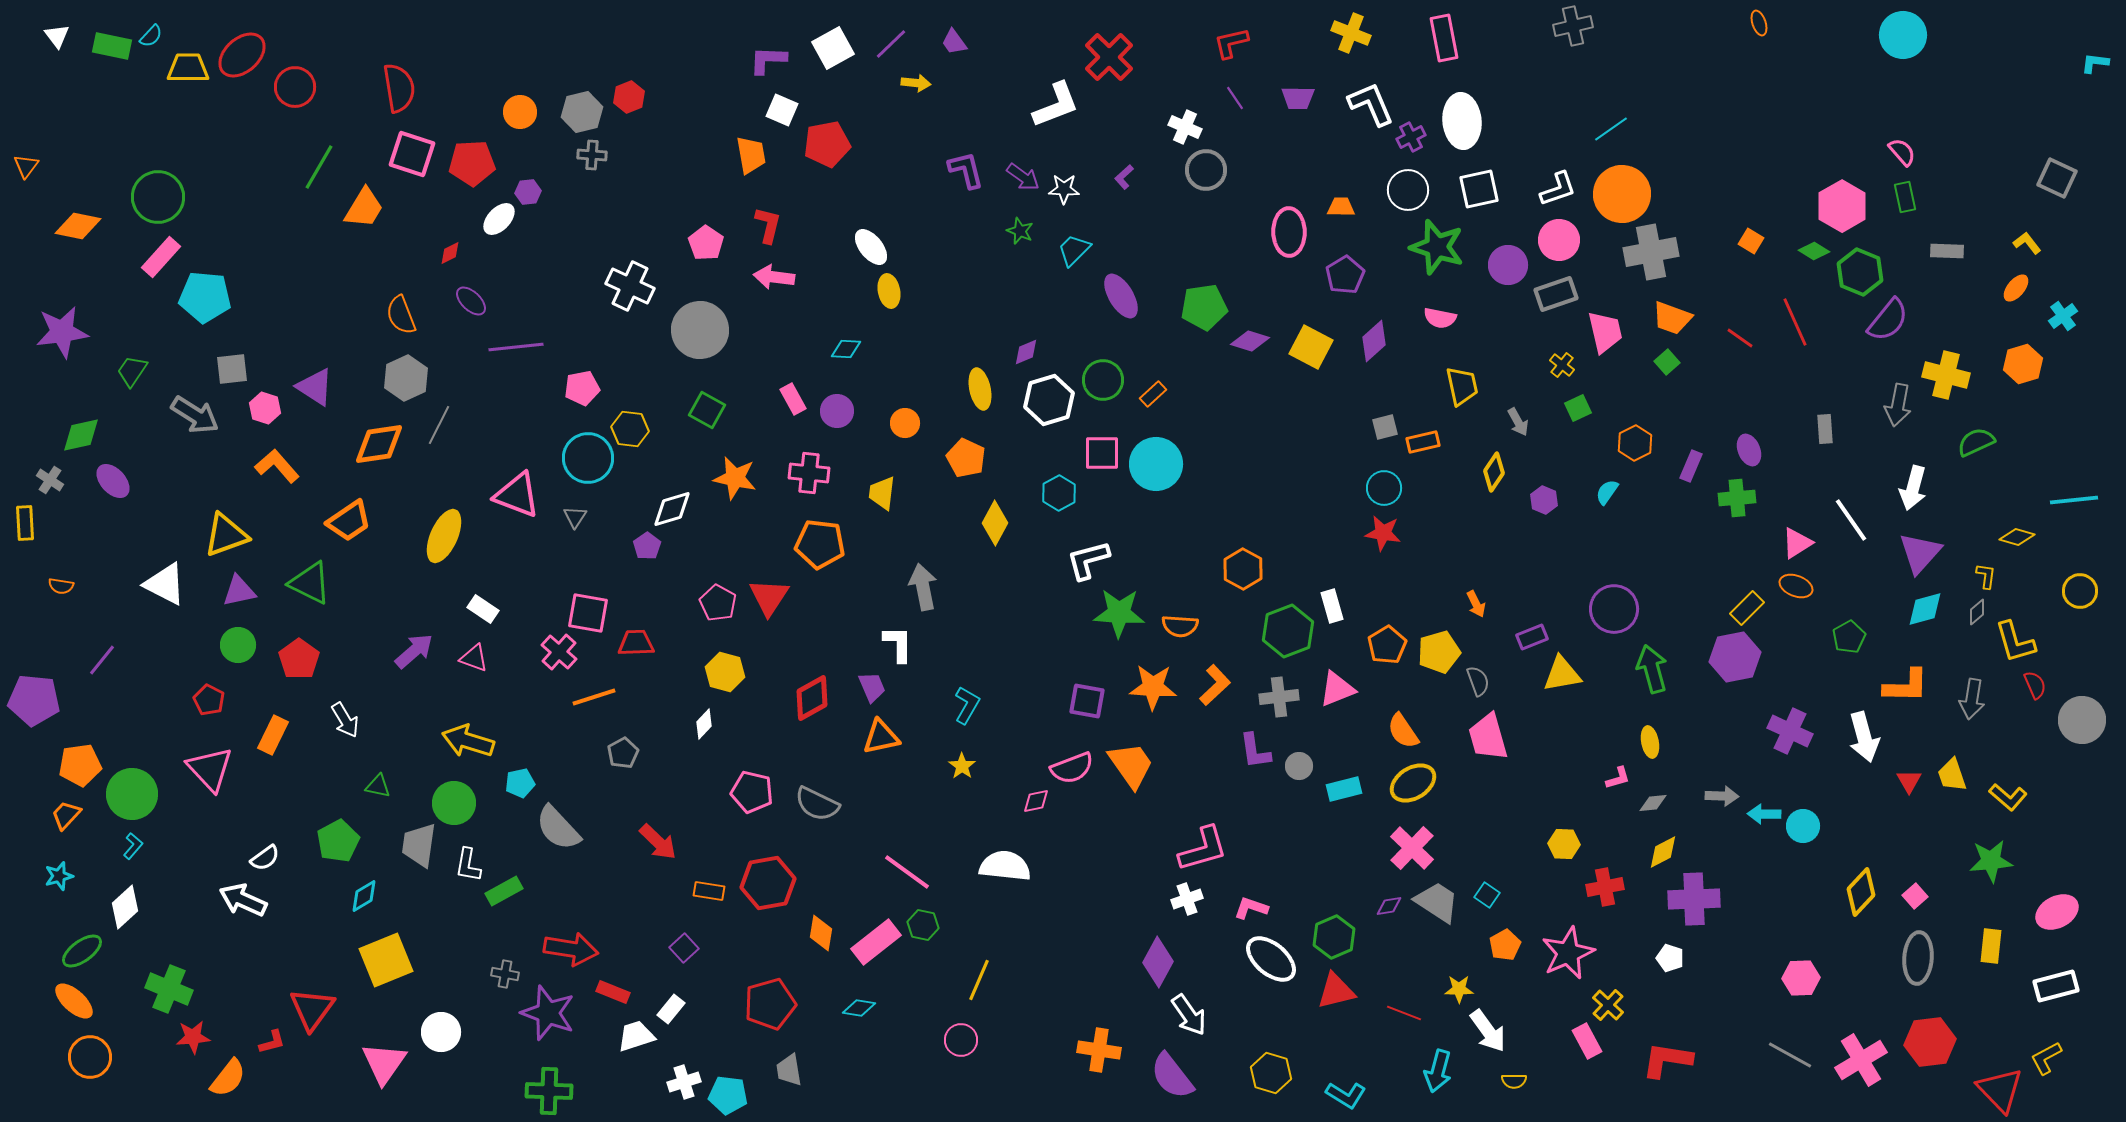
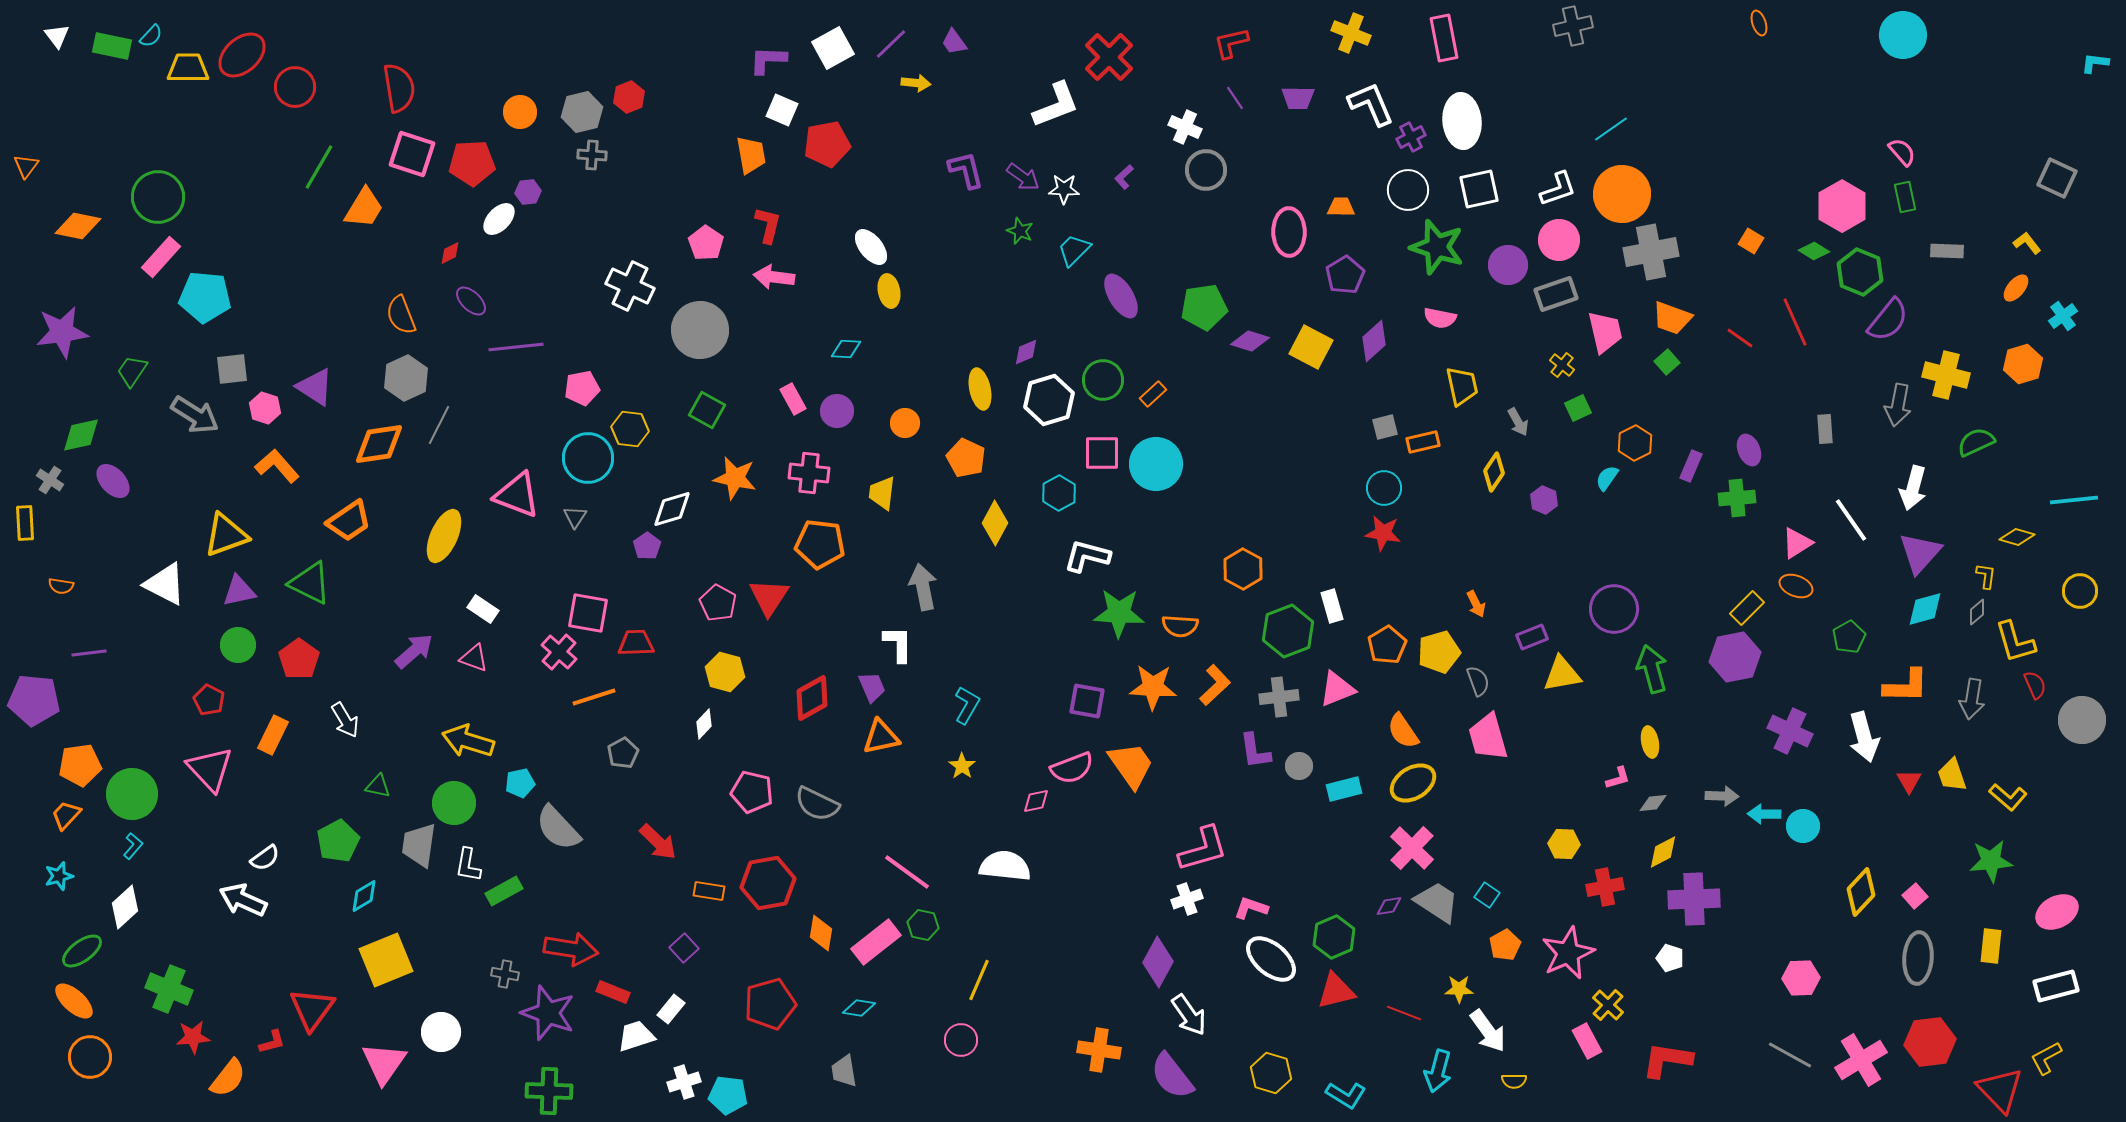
cyan semicircle at (1607, 492): moved 14 px up
white L-shape at (1088, 560): moved 1 px left, 4 px up; rotated 30 degrees clockwise
purple line at (102, 660): moved 13 px left, 7 px up; rotated 44 degrees clockwise
gray trapezoid at (789, 1070): moved 55 px right, 1 px down
